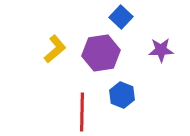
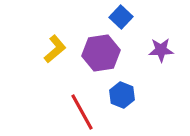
red line: rotated 30 degrees counterclockwise
